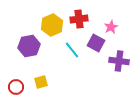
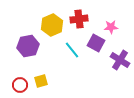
pink star: rotated 24 degrees clockwise
purple hexagon: moved 1 px left
purple cross: moved 1 px right, 1 px up; rotated 24 degrees clockwise
yellow square: moved 1 px up
red circle: moved 4 px right, 2 px up
